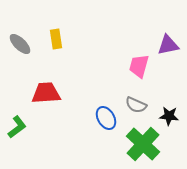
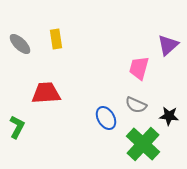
purple triangle: rotated 30 degrees counterclockwise
pink trapezoid: moved 2 px down
green L-shape: rotated 25 degrees counterclockwise
